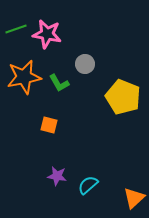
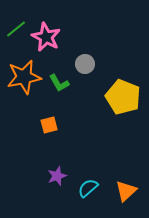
green line: rotated 20 degrees counterclockwise
pink star: moved 1 px left, 3 px down; rotated 16 degrees clockwise
orange square: rotated 30 degrees counterclockwise
purple star: rotated 30 degrees counterclockwise
cyan semicircle: moved 3 px down
orange triangle: moved 8 px left, 7 px up
